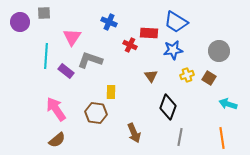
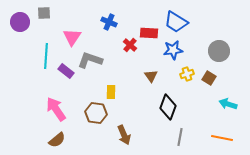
red cross: rotated 16 degrees clockwise
yellow cross: moved 1 px up
brown arrow: moved 10 px left, 2 px down
orange line: rotated 70 degrees counterclockwise
